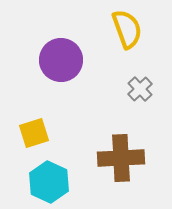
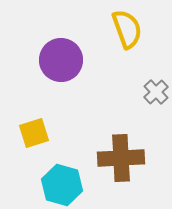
gray cross: moved 16 px right, 3 px down
cyan hexagon: moved 13 px right, 3 px down; rotated 9 degrees counterclockwise
